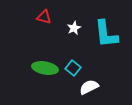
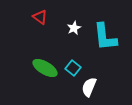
red triangle: moved 4 px left; rotated 21 degrees clockwise
cyan L-shape: moved 1 px left, 3 px down
green ellipse: rotated 20 degrees clockwise
white semicircle: rotated 42 degrees counterclockwise
